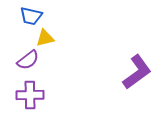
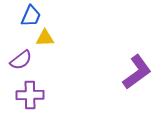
blue trapezoid: rotated 80 degrees counterclockwise
yellow triangle: rotated 12 degrees clockwise
purple semicircle: moved 7 px left
